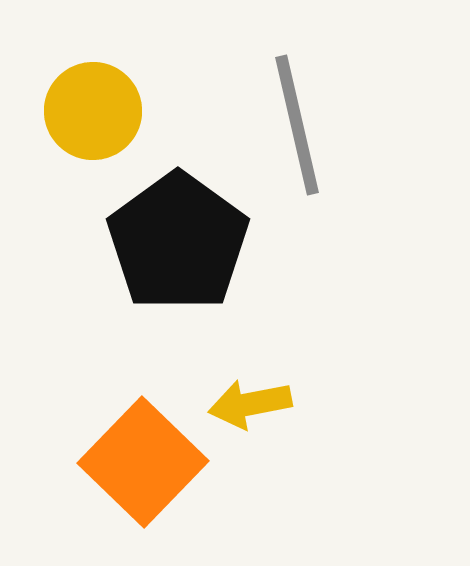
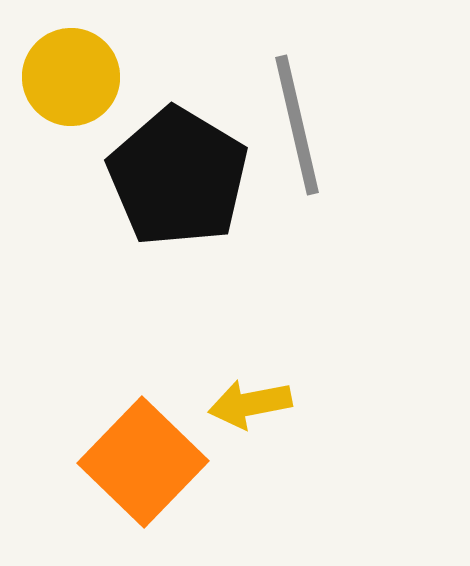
yellow circle: moved 22 px left, 34 px up
black pentagon: moved 65 px up; rotated 5 degrees counterclockwise
